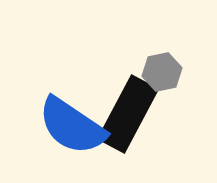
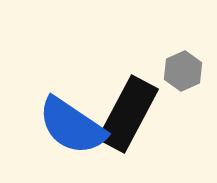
gray hexagon: moved 21 px right, 1 px up; rotated 12 degrees counterclockwise
